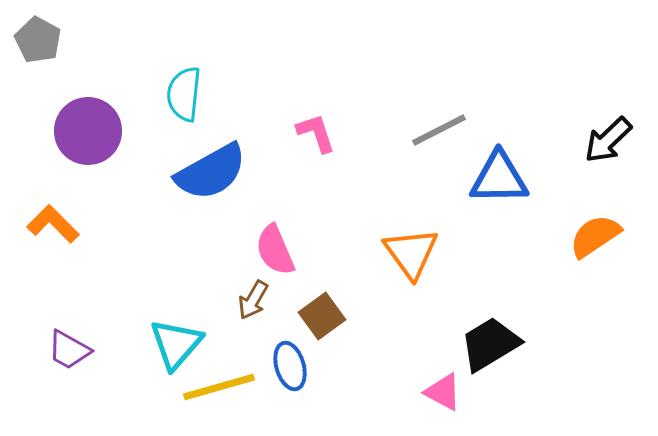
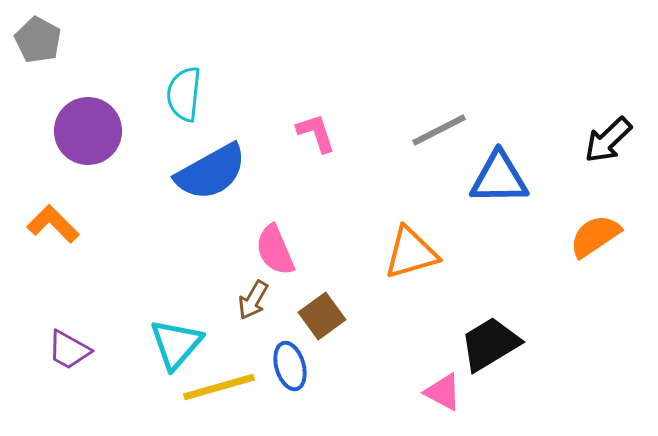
orange triangle: rotated 50 degrees clockwise
